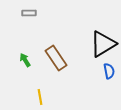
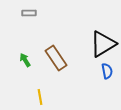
blue semicircle: moved 2 px left
